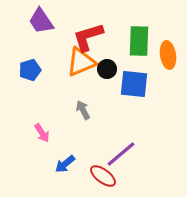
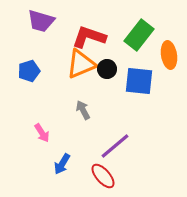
purple trapezoid: rotated 40 degrees counterclockwise
red L-shape: moved 1 px right; rotated 36 degrees clockwise
green rectangle: moved 6 px up; rotated 36 degrees clockwise
orange ellipse: moved 1 px right
orange triangle: moved 2 px down
blue pentagon: moved 1 px left, 1 px down
blue square: moved 5 px right, 3 px up
purple line: moved 6 px left, 8 px up
blue arrow: moved 3 px left; rotated 20 degrees counterclockwise
red ellipse: rotated 12 degrees clockwise
